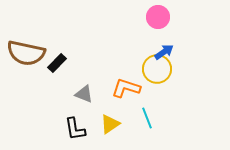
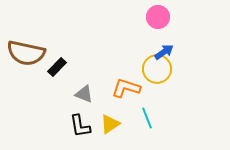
black rectangle: moved 4 px down
black L-shape: moved 5 px right, 3 px up
